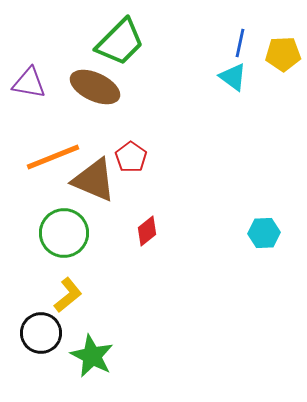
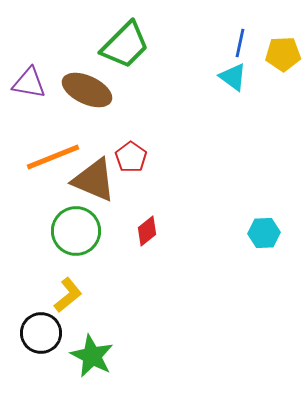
green trapezoid: moved 5 px right, 3 px down
brown ellipse: moved 8 px left, 3 px down
green circle: moved 12 px right, 2 px up
